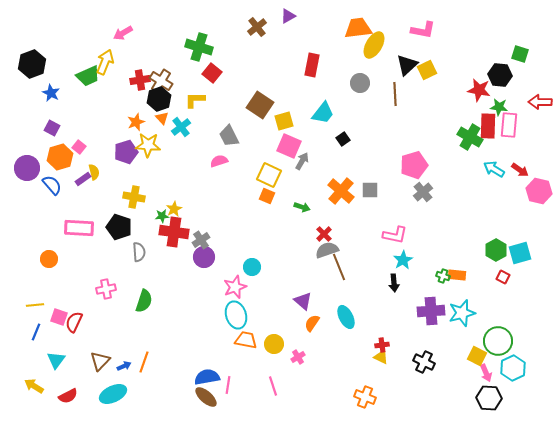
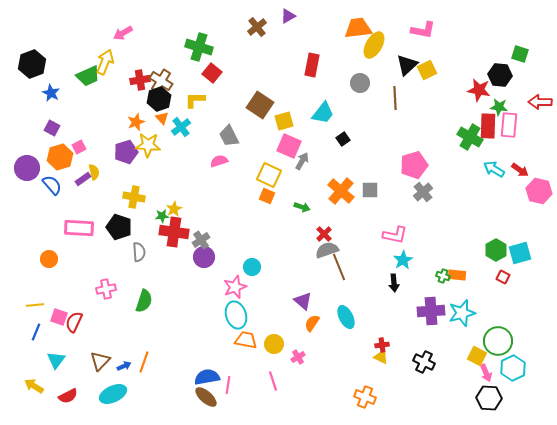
brown line at (395, 94): moved 4 px down
pink square at (79, 147): rotated 24 degrees clockwise
pink line at (273, 386): moved 5 px up
